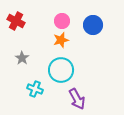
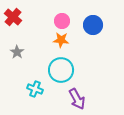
red cross: moved 3 px left, 4 px up; rotated 12 degrees clockwise
orange star: rotated 21 degrees clockwise
gray star: moved 5 px left, 6 px up
